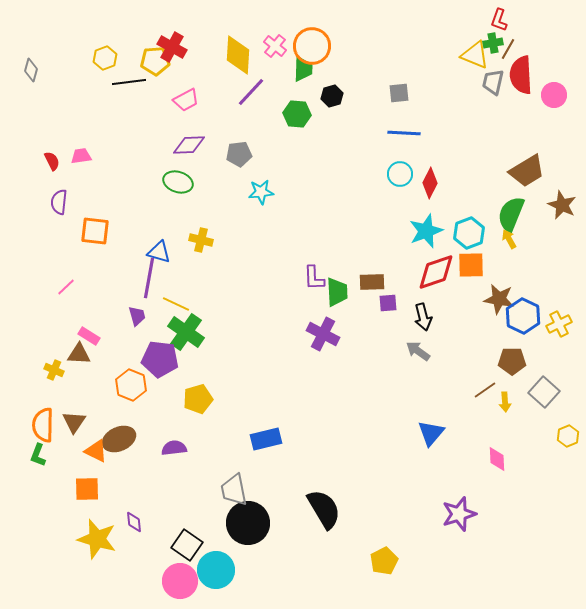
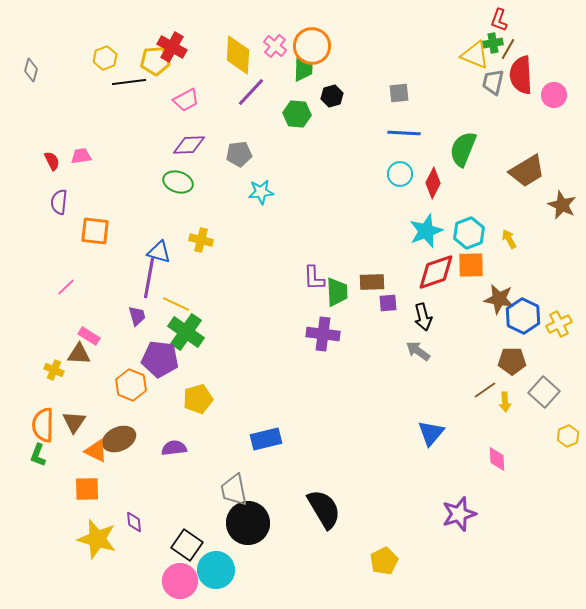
red diamond at (430, 183): moved 3 px right
green semicircle at (511, 214): moved 48 px left, 65 px up
purple cross at (323, 334): rotated 20 degrees counterclockwise
